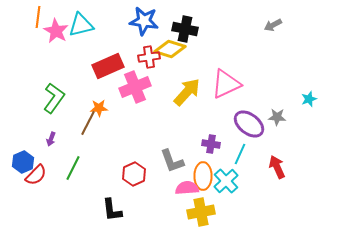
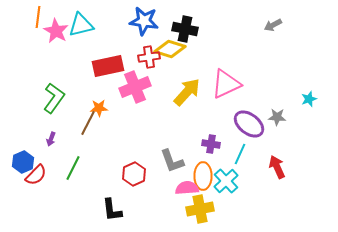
red rectangle: rotated 12 degrees clockwise
yellow cross: moved 1 px left, 3 px up
